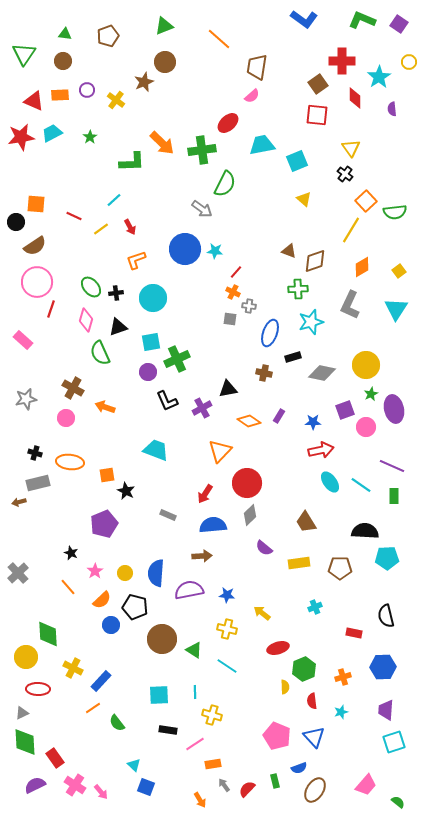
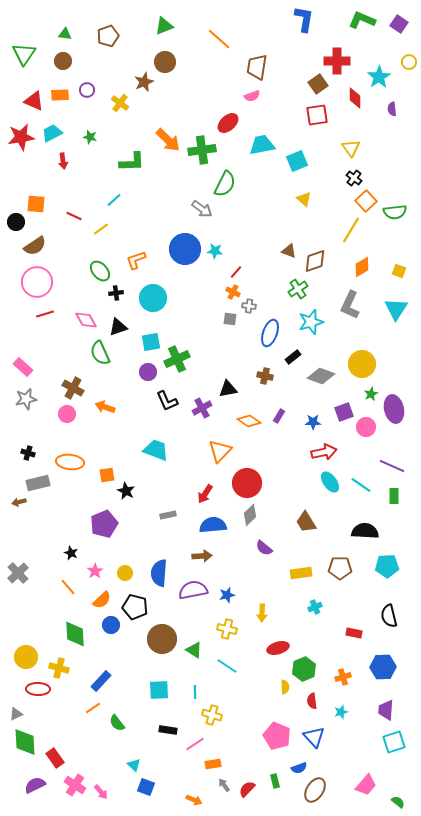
blue L-shape at (304, 19): rotated 116 degrees counterclockwise
red cross at (342, 61): moved 5 px left
pink semicircle at (252, 96): rotated 21 degrees clockwise
yellow cross at (116, 100): moved 4 px right, 3 px down
red square at (317, 115): rotated 15 degrees counterclockwise
green star at (90, 137): rotated 24 degrees counterclockwise
orange arrow at (162, 143): moved 6 px right, 3 px up
black cross at (345, 174): moved 9 px right, 4 px down
red arrow at (130, 227): moved 67 px left, 66 px up; rotated 21 degrees clockwise
yellow square at (399, 271): rotated 32 degrees counterclockwise
green ellipse at (91, 287): moved 9 px right, 16 px up
green cross at (298, 289): rotated 30 degrees counterclockwise
red line at (51, 309): moved 6 px left, 5 px down; rotated 54 degrees clockwise
pink diamond at (86, 320): rotated 45 degrees counterclockwise
pink rectangle at (23, 340): moved 27 px down
black rectangle at (293, 357): rotated 21 degrees counterclockwise
yellow circle at (366, 365): moved 4 px left, 1 px up
brown cross at (264, 373): moved 1 px right, 3 px down
gray diamond at (322, 373): moved 1 px left, 3 px down; rotated 8 degrees clockwise
purple square at (345, 410): moved 1 px left, 2 px down
pink circle at (66, 418): moved 1 px right, 4 px up
red arrow at (321, 450): moved 3 px right, 2 px down
black cross at (35, 453): moved 7 px left
gray rectangle at (168, 515): rotated 35 degrees counterclockwise
cyan pentagon at (387, 558): moved 8 px down
yellow rectangle at (299, 563): moved 2 px right, 10 px down
blue semicircle at (156, 573): moved 3 px right
purple semicircle at (189, 590): moved 4 px right
blue star at (227, 595): rotated 21 degrees counterclockwise
yellow arrow at (262, 613): rotated 126 degrees counterclockwise
black semicircle at (386, 616): moved 3 px right
green diamond at (48, 634): moved 27 px right
yellow cross at (73, 668): moved 14 px left; rotated 12 degrees counterclockwise
cyan square at (159, 695): moved 5 px up
gray triangle at (22, 713): moved 6 px left, 1 px down
orange arrow at (200, 800): moved 6 px left; rotated 35 degrees counterclockwise
